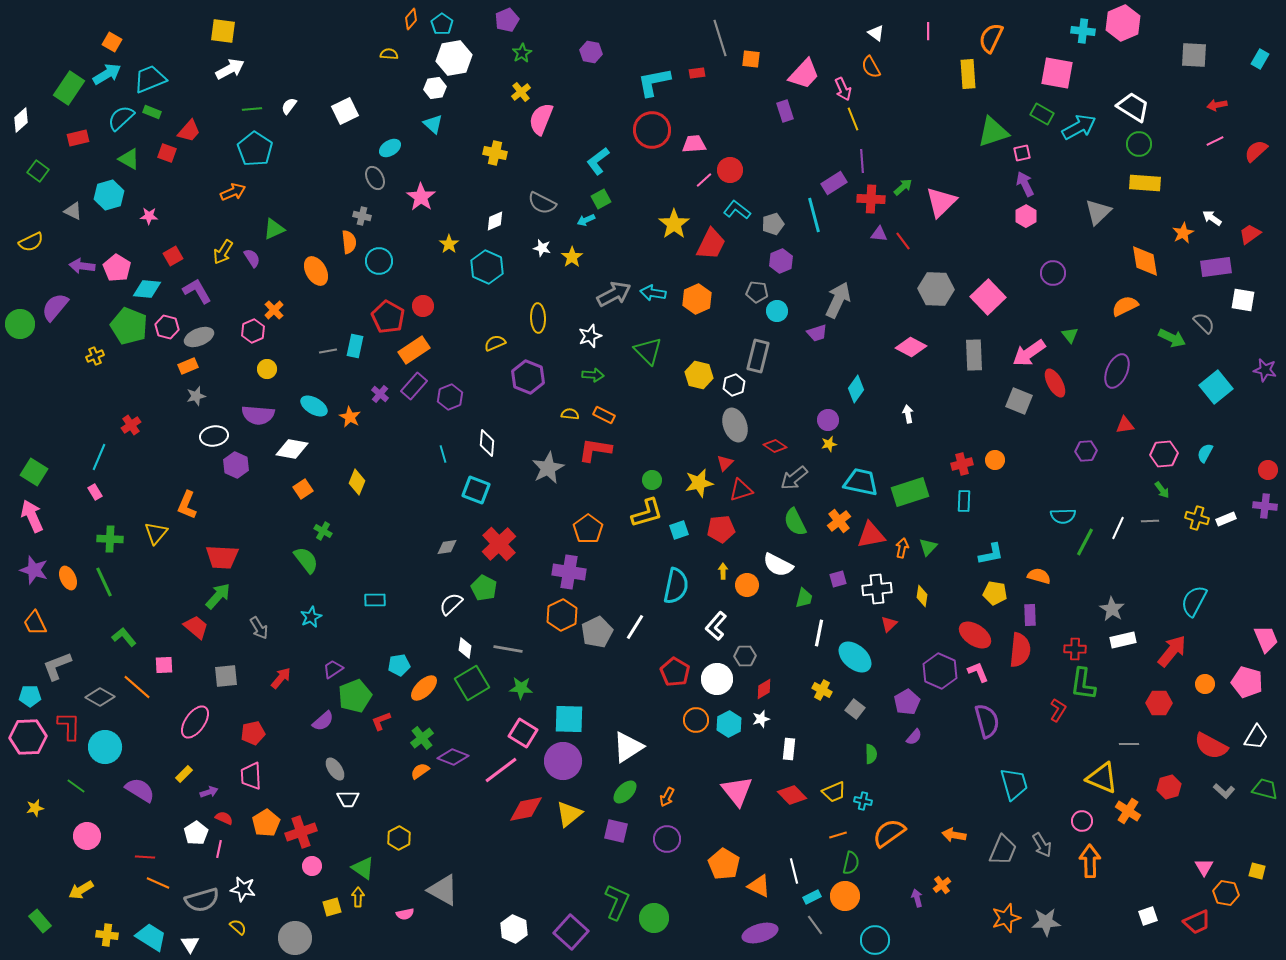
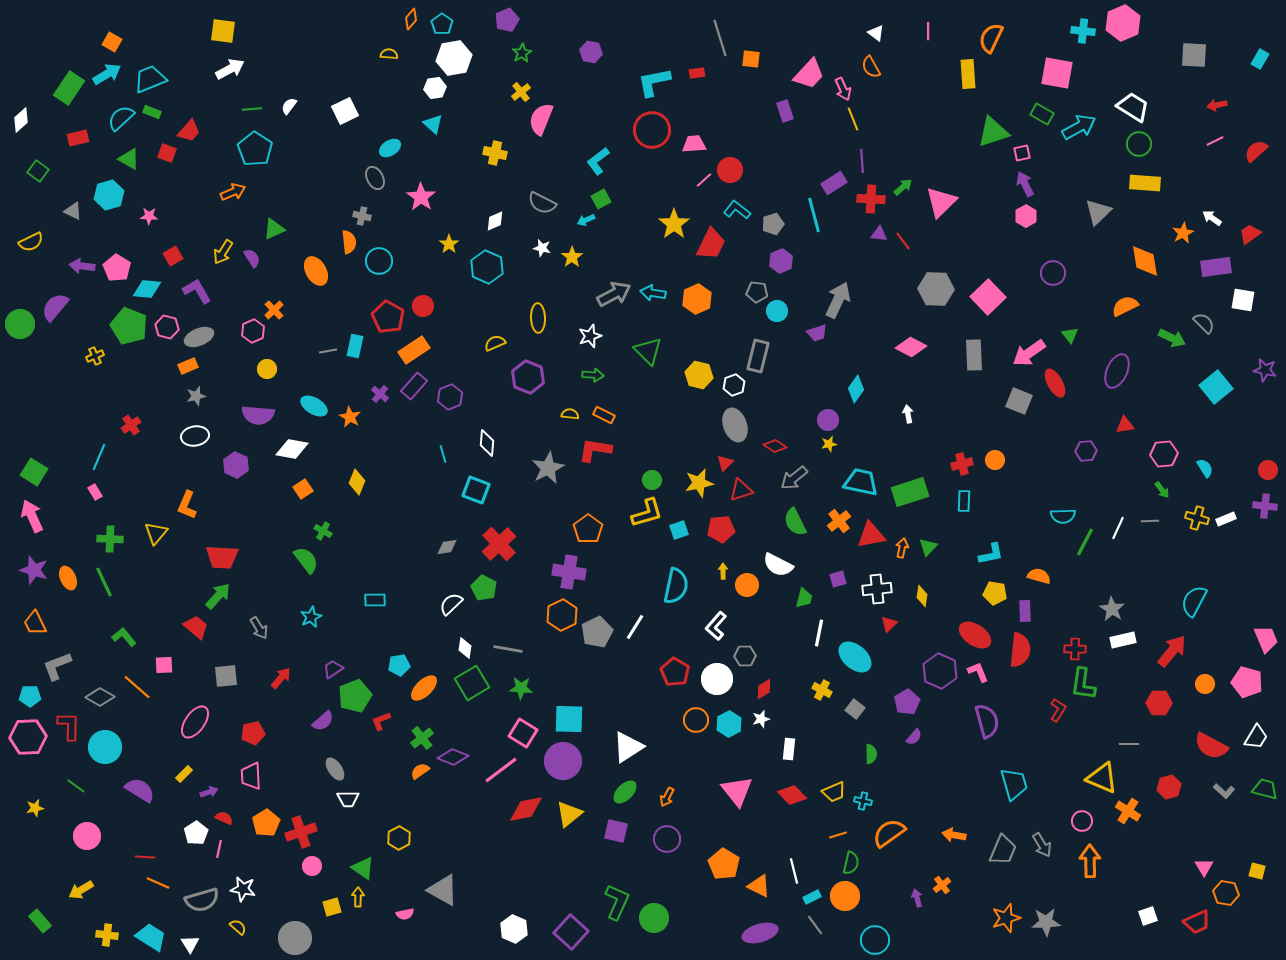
pink trapezoid at (804, 74): moved 5 px right
white ellipse at (214, 436): moved 19 px left
cyan semicircle at (1205, 453): moved 15 px down; rotated 120 degrees clockwise
purple rectangle at (1030, 615): moved 5 px left, 4 px up
